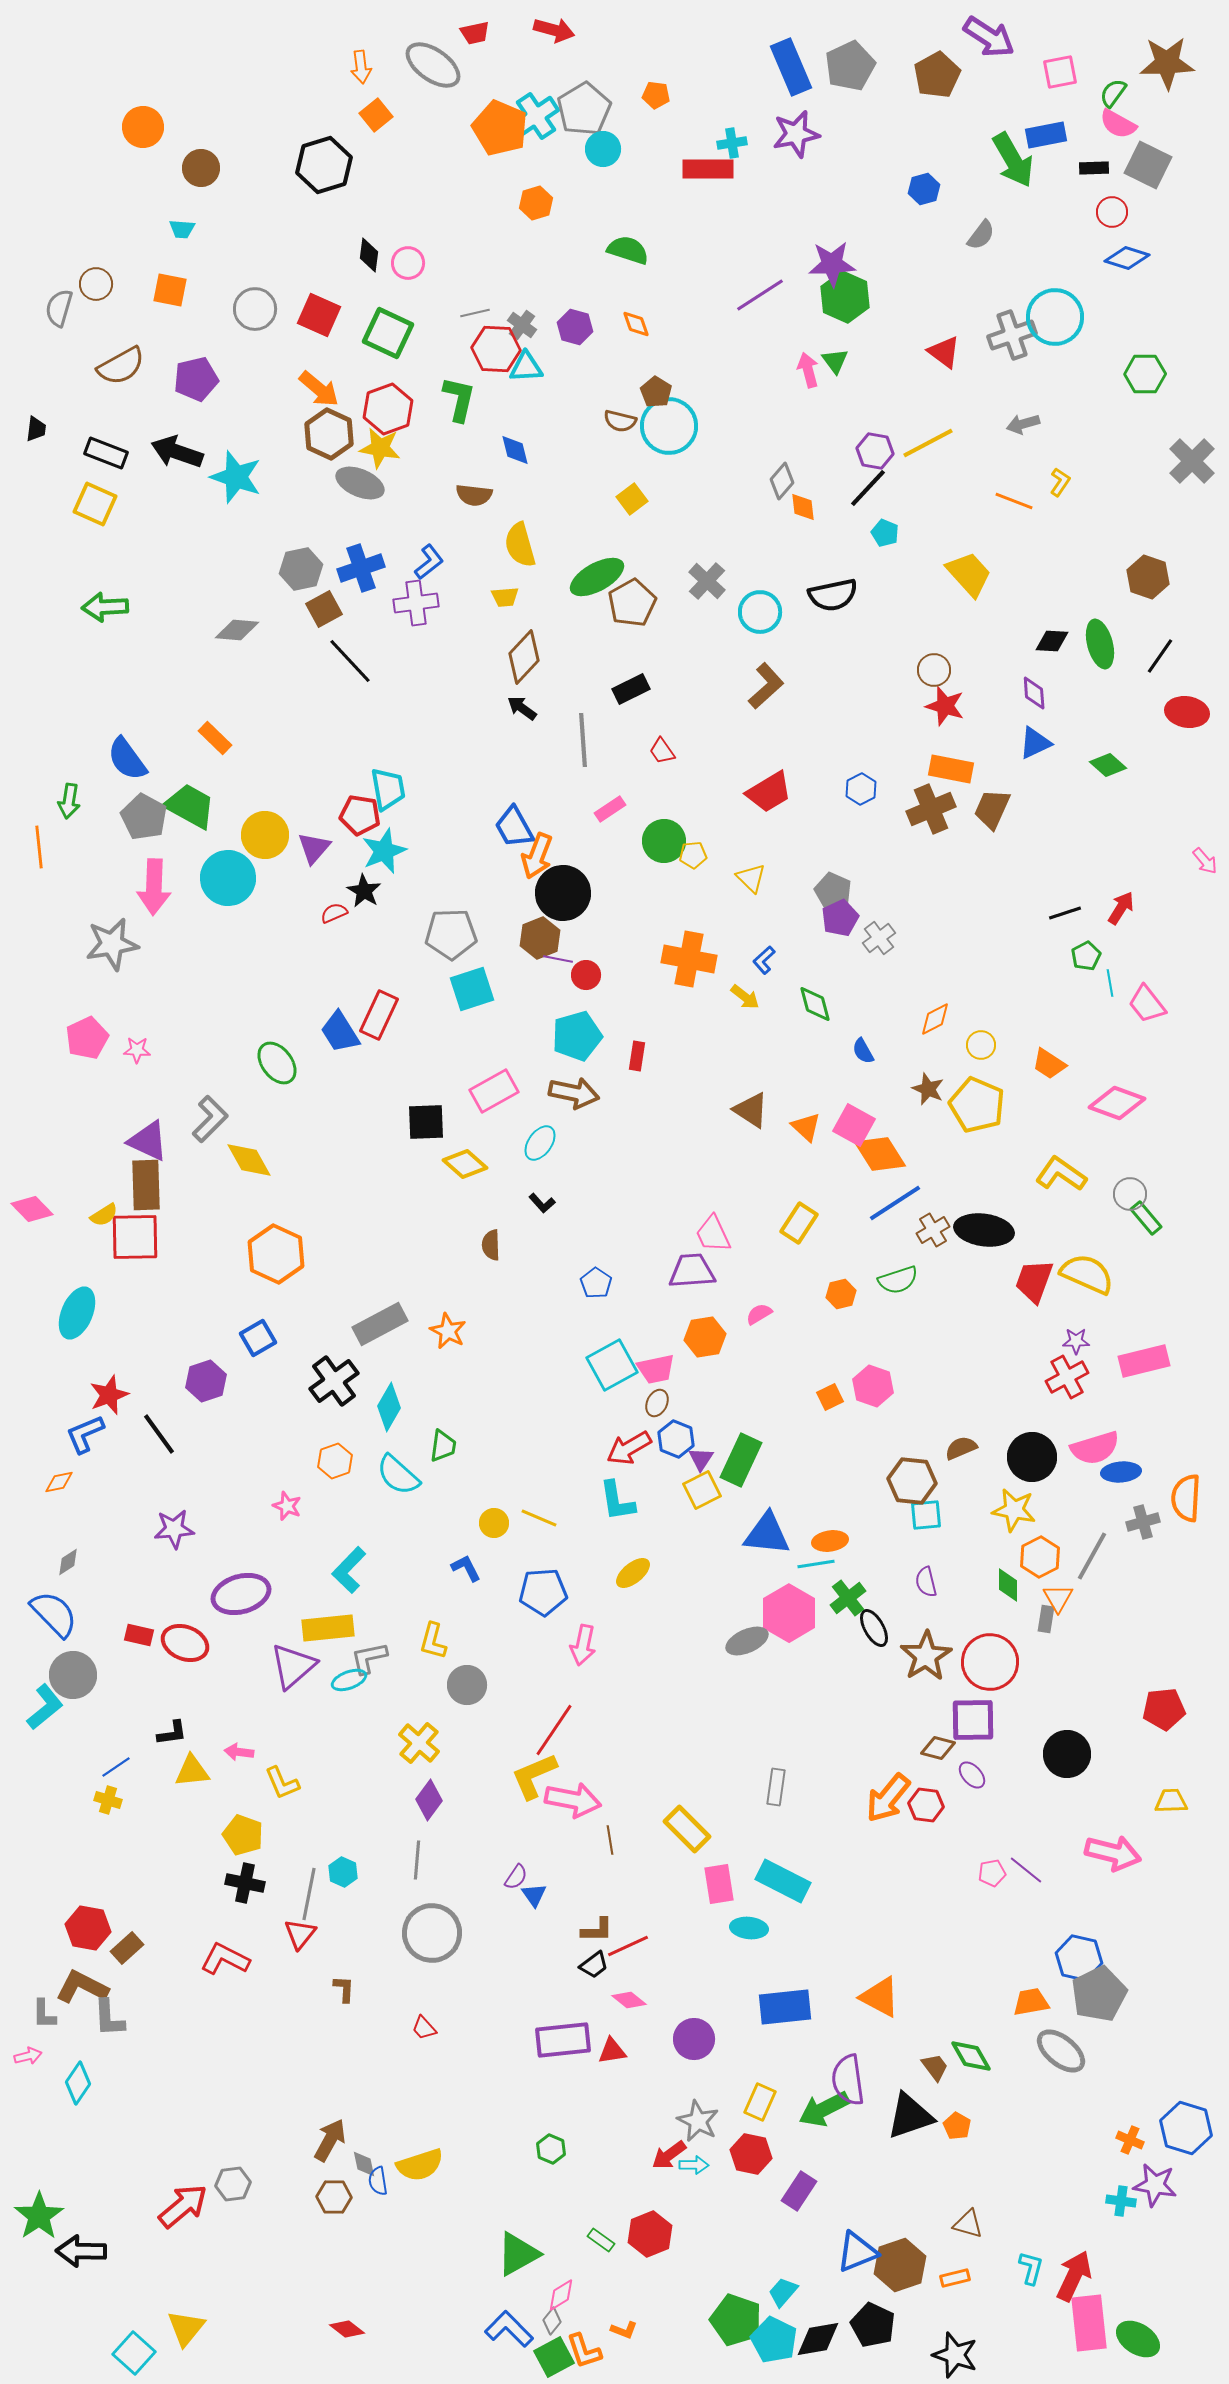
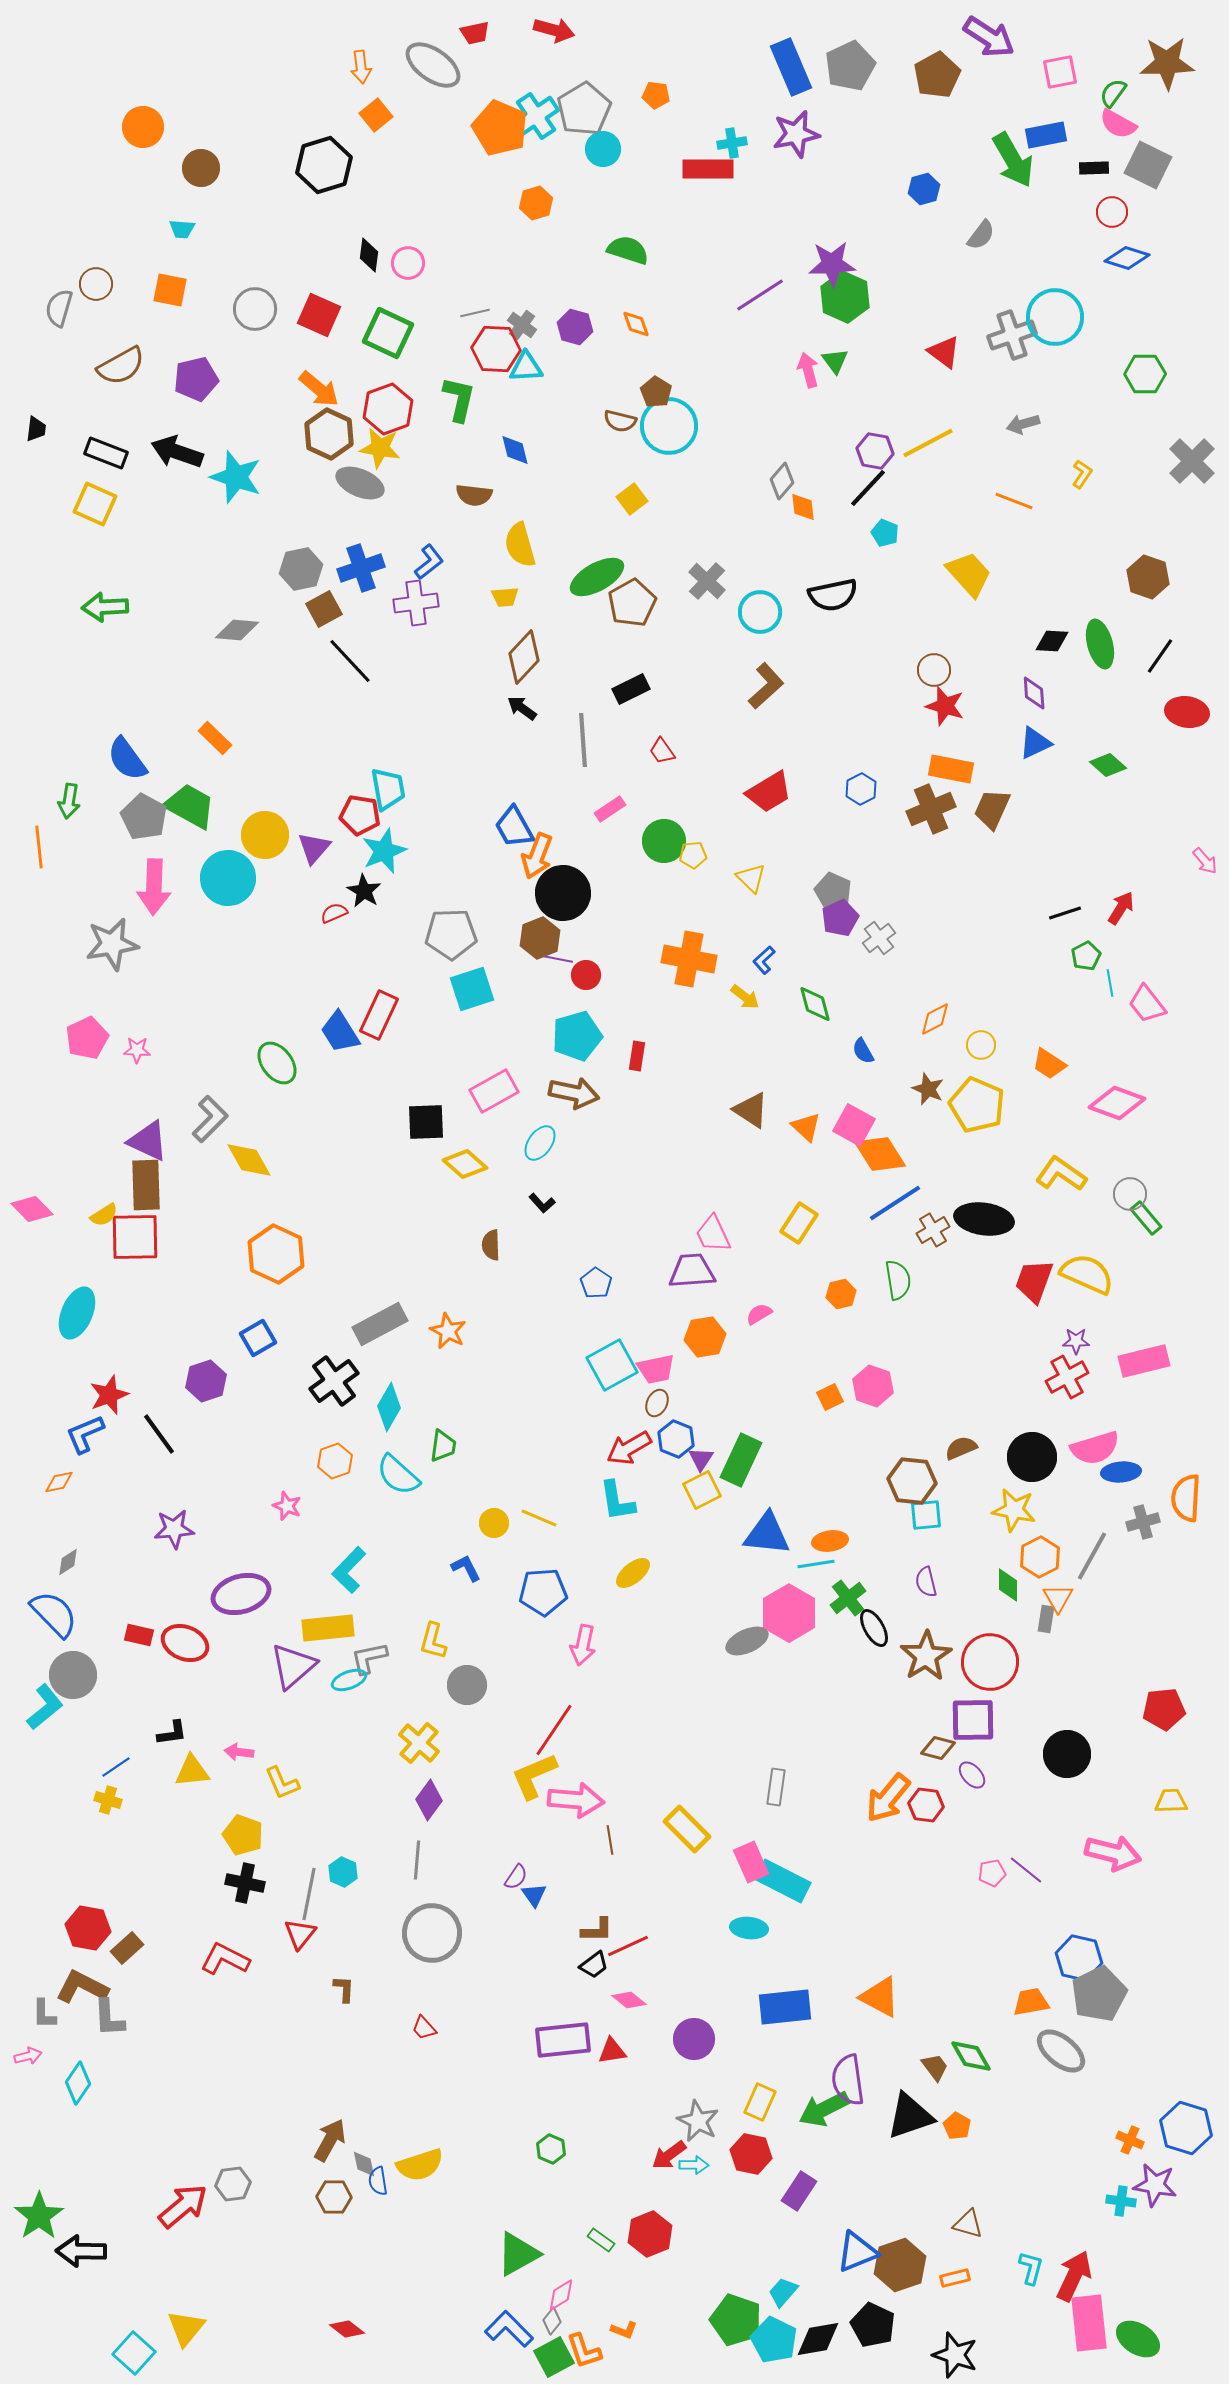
yellow L-shape at (1060, 482): moved 22 px right, 8 px up
black ellipse at (984, 1230): moved 11 px up
green semicircle at (898, 1280): rotated 81 degrees counterclockwise
pink arrow at (573, 1800): moved 3 px right; rotated 6 degrees counterclockwise
pink rectangle at (719, 1884): moved 32 px right, 22 px up; rotated 15 degrees counterclockwise
